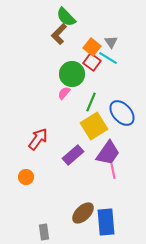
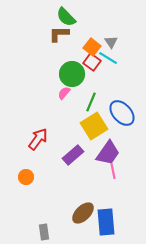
brown L-shape: rotated 45 degrees clockwise
